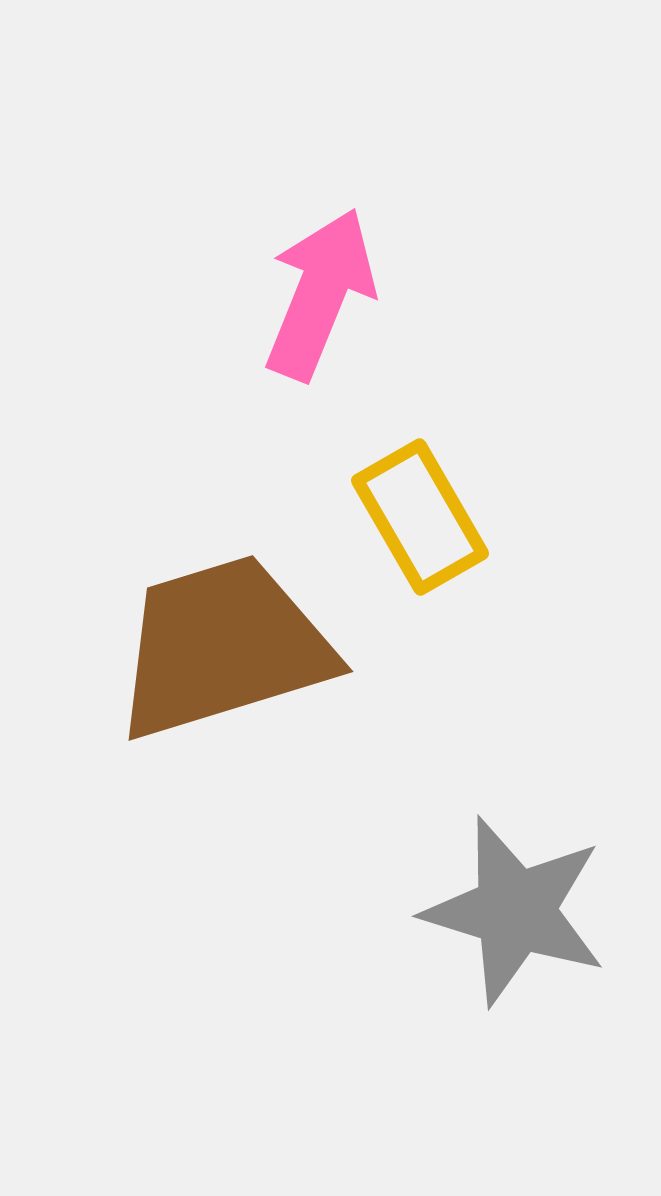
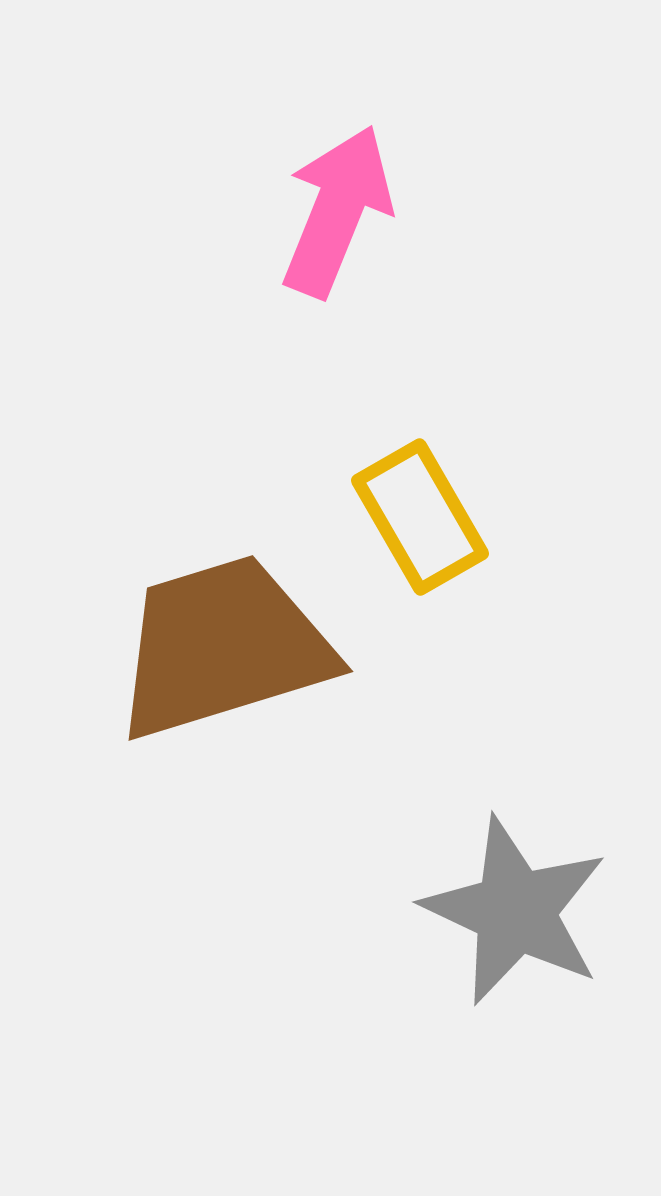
pink arrow: moved 17 px right, 83 px up
gray star: rotated 8 degrees clockwise
